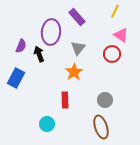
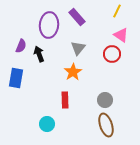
yellow line: moved 2 px right
purple ellipse: moved 2 px left, 7 px up
orange star: moved 1 px left
blue rectangle: rotated 18 degrees counterclockwise
brown ellipse: moved 5 px right, 2 px up
